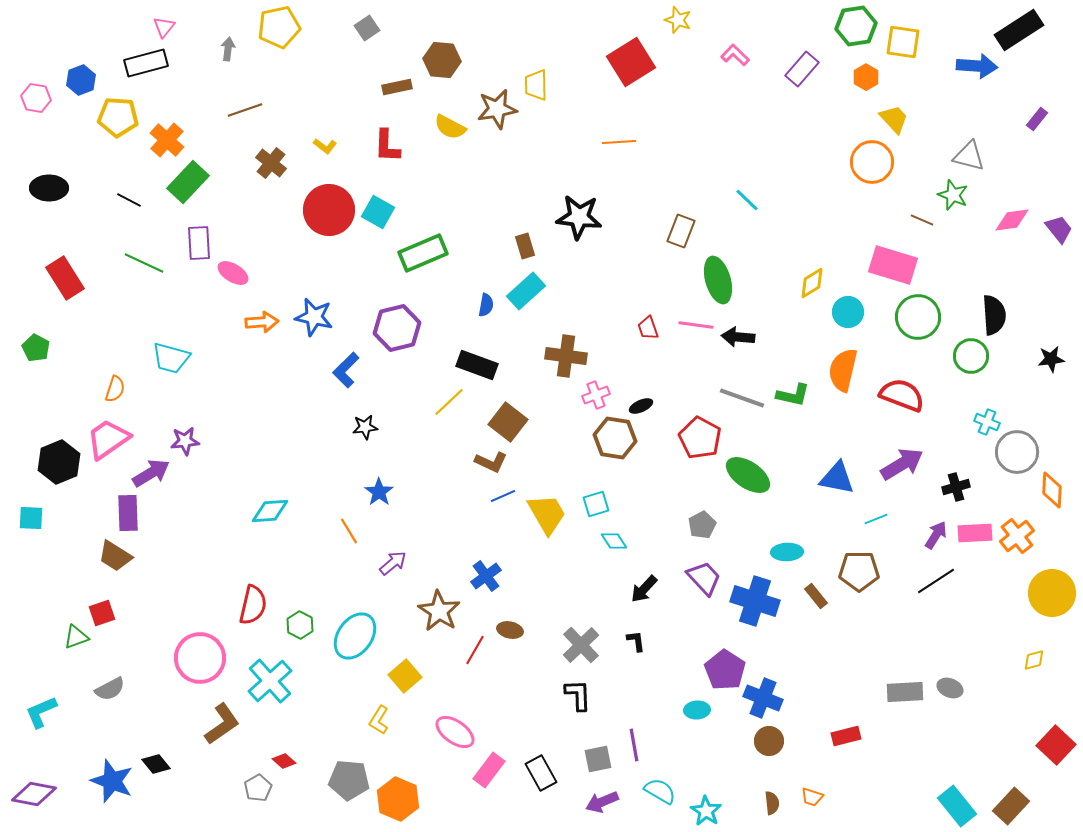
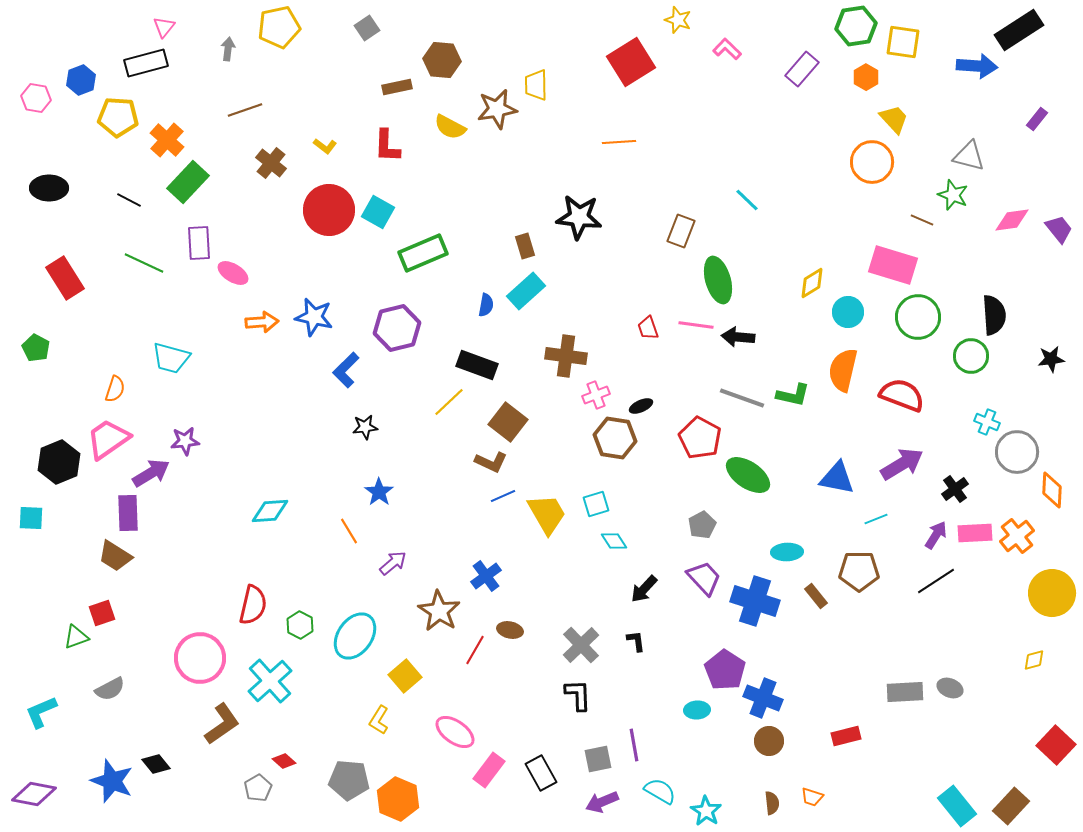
pink L-shape at (735, 55): moved 8 px left, 6 px up
black cross at (956, 487): moved 1 px left, 2 px down; rotated 20 degrees counterclockwise
